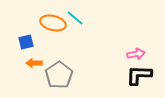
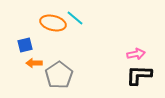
blue square: moved 1 px left, 3 px down
